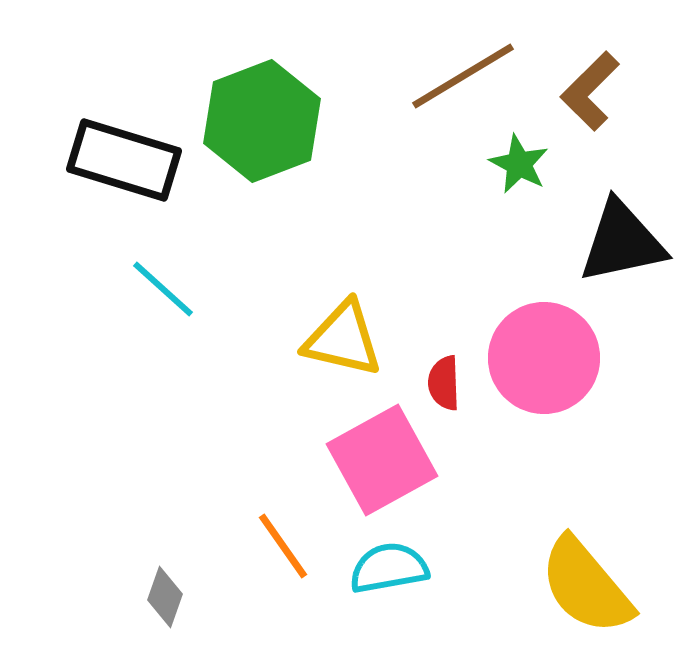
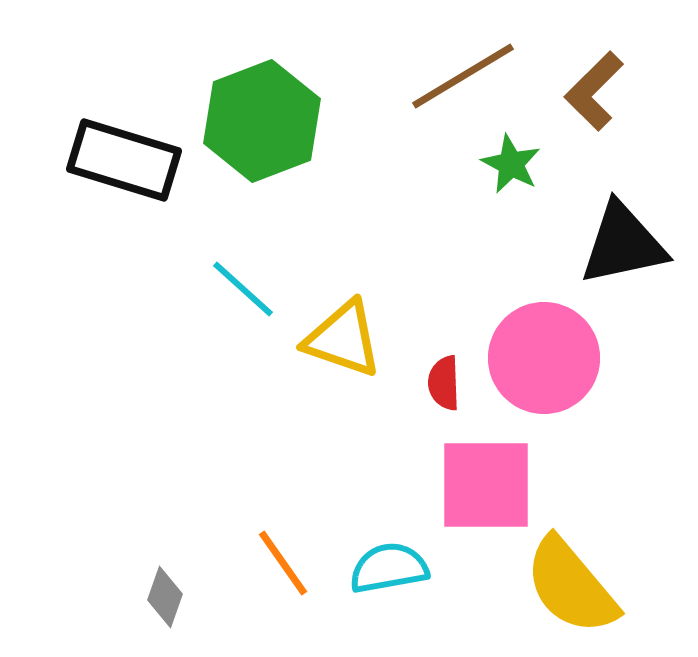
brown L-shape: moved 4 px right
green star: moved 8 px left
black triangle: moved 1 px right, 2 px down
cyan line: moved 80 px right
yellow triangle: rotated 6 degrees clockwise
pink square: moved 104 px right, 25 px down; rotated 29 degrees clockwise
orange line: moved 17 px down
yellow semicircle: moved 15 px left
